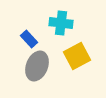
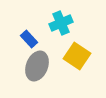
cyan cross: rotated 30 degrees counterclockwise
yellow square: rotated 28 degrees counterclockwise
